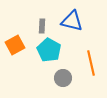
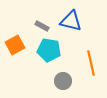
blue triangle: moved 1 px left
gray rectangle: rotated 64 degrees counterclockwise
cyan pentagon: rotated 20 degrees counterclockwise
gray circle: moved 3 px down
